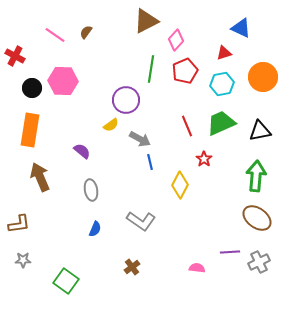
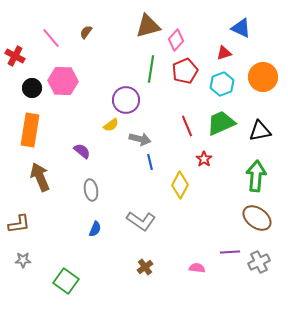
brown triangle: moved 2 px right, 5 px down; rotated 12 degrees clockwise
pink line: moved 4 px left, 3 px down; rotated 15 degrees clockwise
cyan hexagon: rotated 10 degrees counterclockwise
gray arrow: rotated 15 degrees counterclockwise
brown cross: moved 13 px right
